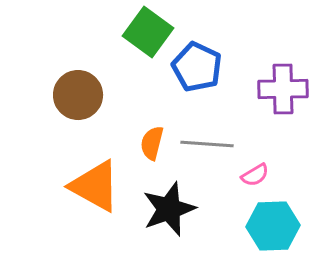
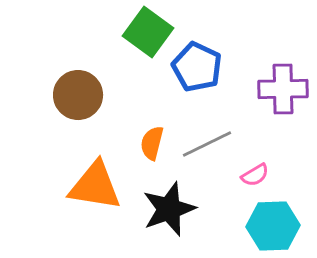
gray line: rotated 30 degrees counterclockwise
orange triangle: rotated 20 degrees counterclockwise
